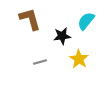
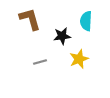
cyan semicircle: rotated 36 degrees counterclockwise
yellow star: rotated 18 degrees clockwise
